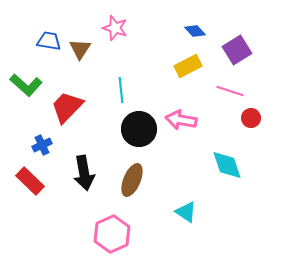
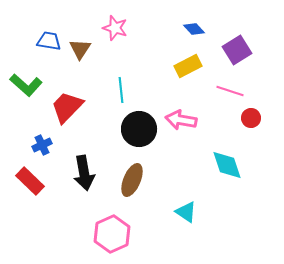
blue diamond: moved 1 px left, 2 px up
